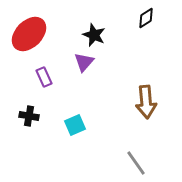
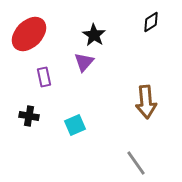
black diamond: moved 5 px right, 4 px down
black star: rotated 10 degrees clockwise
purple rectangle: rotated 12 degrees clockwise
